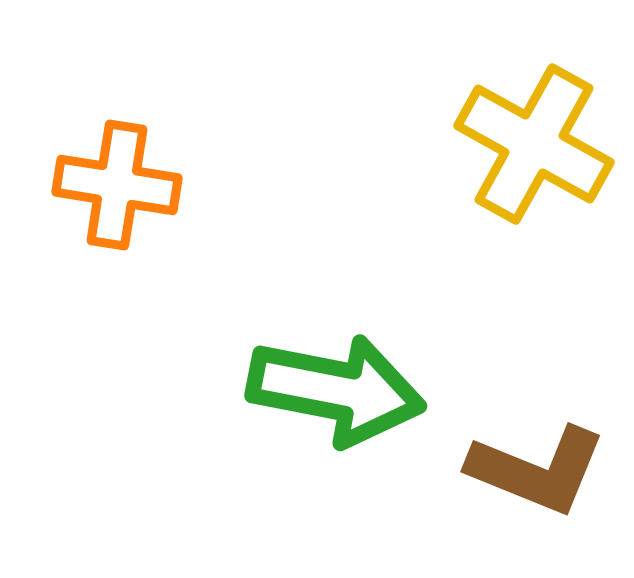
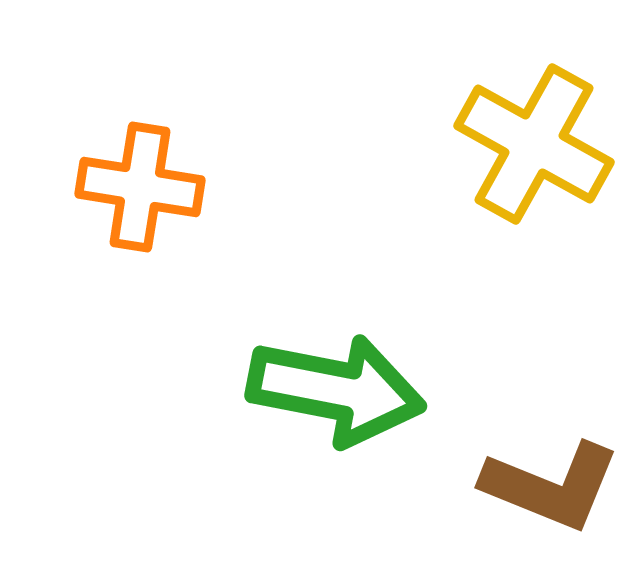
orange cross: moved 23 px right, 2 px down
brown L-shape: moved 14 px right, 16 px down
